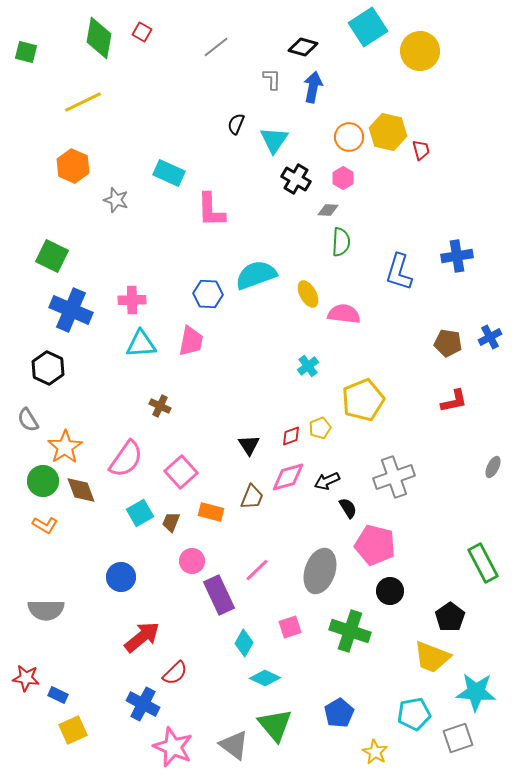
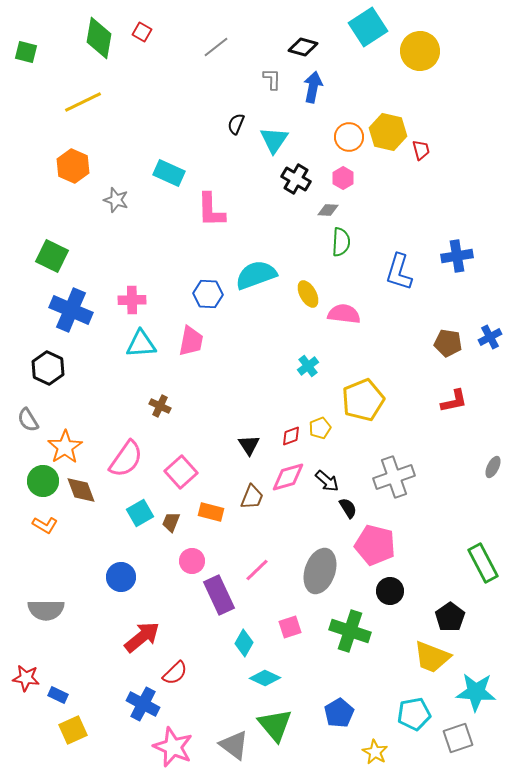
black arrow at (327, 481): rotated 115 degrees counterclockwise
